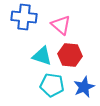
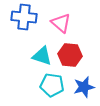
pink triangle: moved 2 px up
blue star: rotated 10 degrees clockwise
